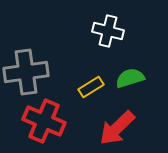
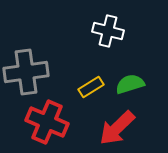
green semicircle: moved 6 px down
red cross: moved 3 px right, 1 px down
